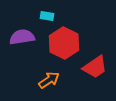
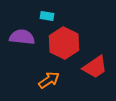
purple semicircle: rotated 15 degrees clockwise
